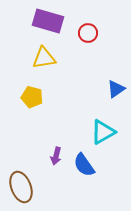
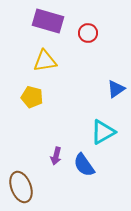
yellow triangle: moved 1 px right, 3 px down
